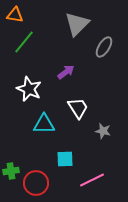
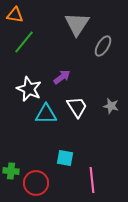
gray triangle: rotated 12 degrees counterclockwise
gray ellipse: moved 1 px left, 1 px up
purple arrow: moved 4 px left, 5 px down
white trapezoid: moved 1 px left, 1 px up
cyan triangle: moved 2 px right, 10 px up
gray star: moved 8 px right, 25 px up
cyan square: moved 1 px up; rotated 12 degrees clockwise
green cross: rotated 14 degrees clockwise
pink line: rotated 70 degrees counterclockwise
